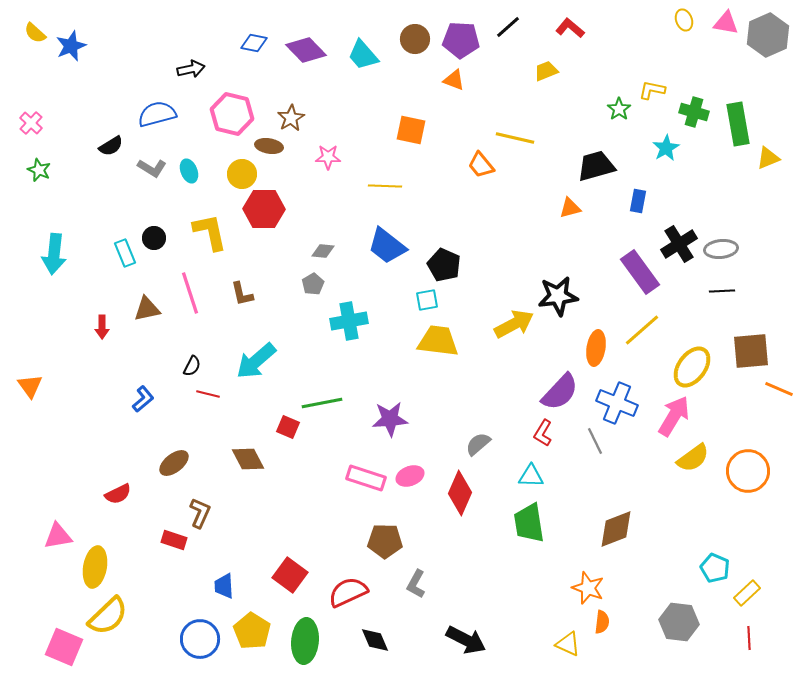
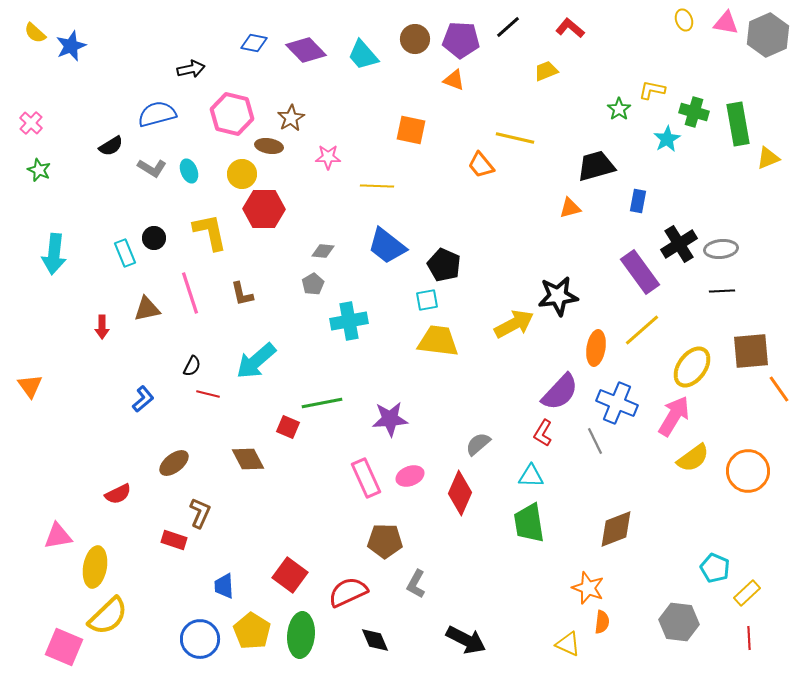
cyan star at (666, 148): moved 1 px right, 9 px up
yellow line at (385, 186): moved 8 px left
orange line at (779, 389): rotated 32 degrees clockwise
pink rectangle at (366, 478): rotated 48 degrees clockwise
green ellipse at (305, 641): moved 4 px left, 6 px up
